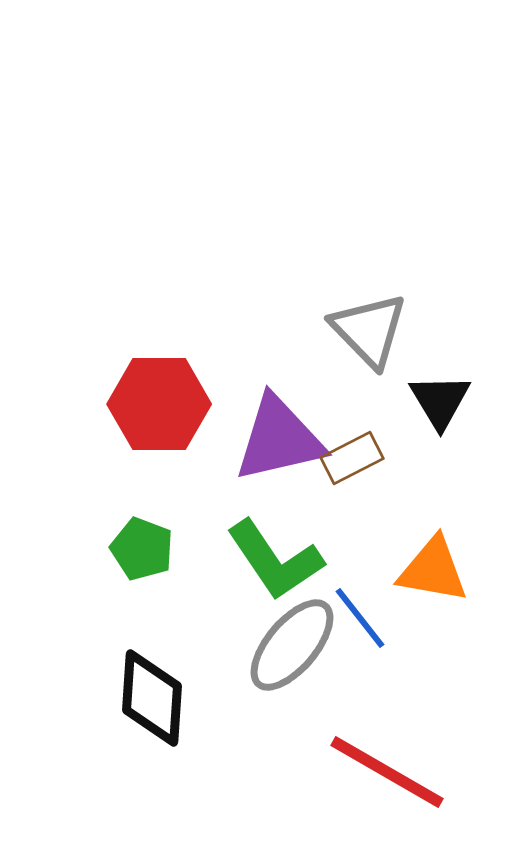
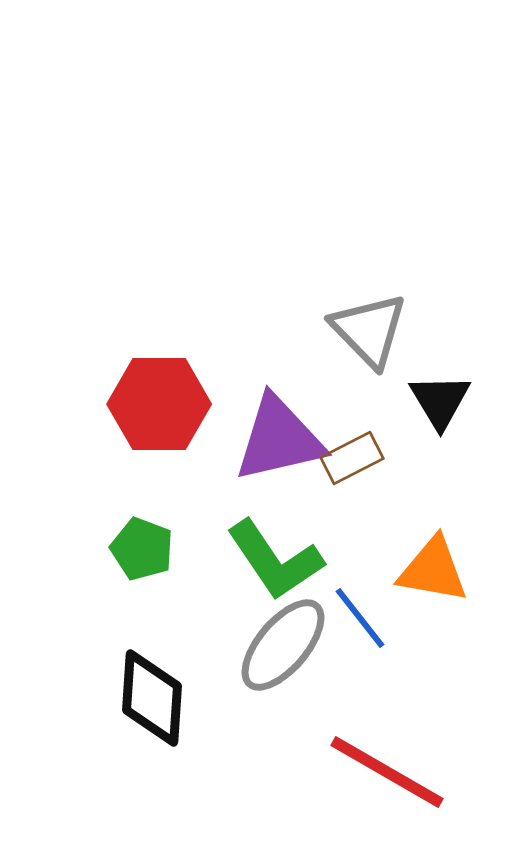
gray ellipse: moved 9 px left
